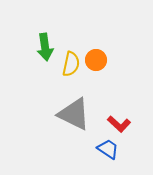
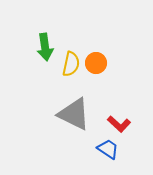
orange circle: moved 3 px down
